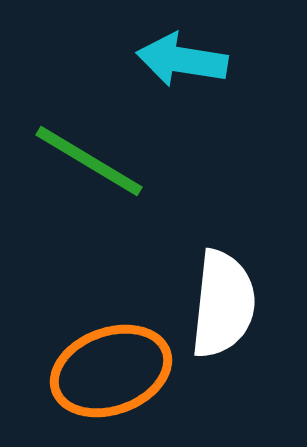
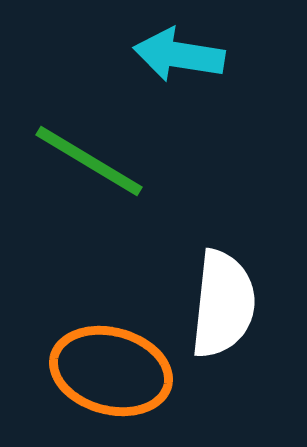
cyan arrow: moved 3 px left, 5 px up
orange ellipse: rotated 35 degrees clockwise
